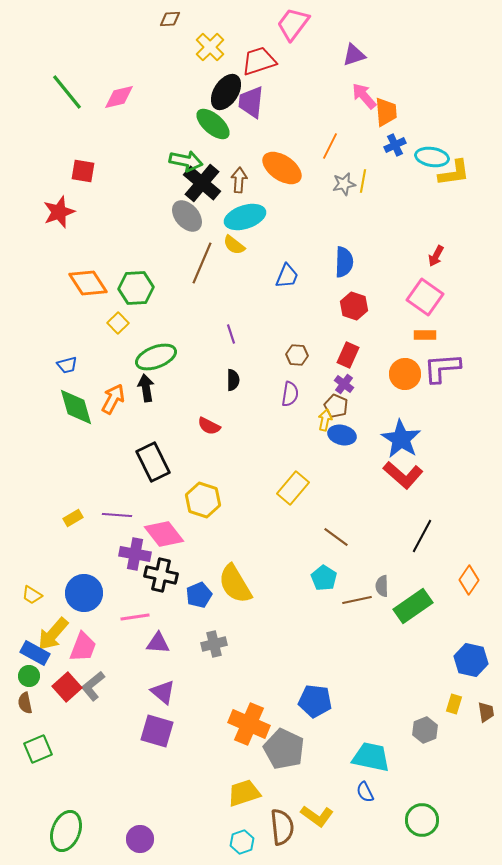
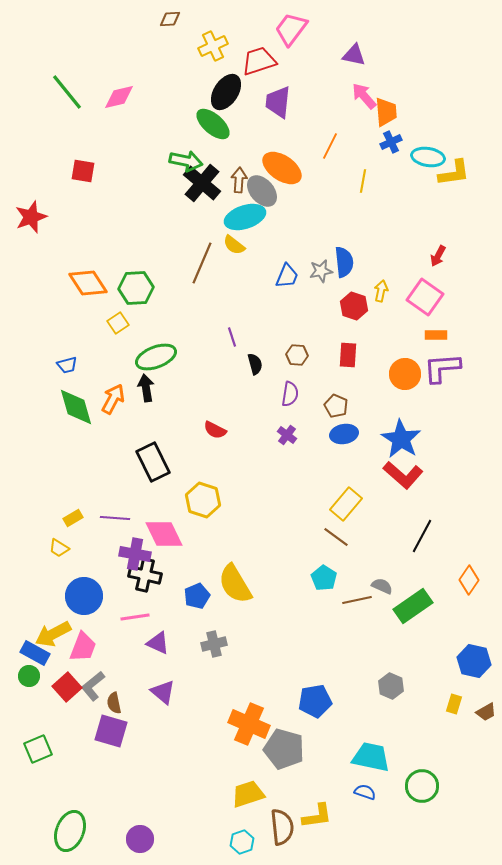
pink trapezoid at (293, 24): moved 2 px left, 5 px down
yellow cross at (210, 47): moved 3 px right, 1 px up; rotated 20 degrees clockwise
purple triangle at (354, 55): rotated 30 degrees clockwise
purple trapezoid at (251, 102): moved 27 px right
blue cross at (395, 145): moved 4 px left, 3 px up
cyan ellipse at (432, 157): moved 4 px left
gray star at (344, 184): moved 23 px left, 87 px down
red star at (59, 212): moved 28 px left, 5 px down
gray ellipse at (187, 216): moved 75 px right, 25 px up
red arrow at (436, 256): moved 2 px right
blue semicircle at (344, 262): rotated 8 degrees counterclockwise
yellow square at (118, 323): rotated 10 degrees clockwise
purple line at (231, 334): moved 1 px right, 3 px down
orange rectangle at (425, 335): moved 11 px right
red rectangle at (348, 355): rotated 20 degrees counterclockwise
black semicircle at (233, 380): moved 22 px right, 16 px up; rotated 15 degrees counterclockwise
purple cross at (344, 384): moved 57 px left, 51 px down
yellow arrow at (325, 420): moved 56 px right, 129 px up
red semicircle at (209, 426): moved 6 px right, 4 px down
blue ellipse at (342, 435): moved 2 px right, 1 px up; rotated 24 degrees counterclockwise
yellow rectangle at (293, 488): moved 53 px right, 16 px down
purple line at (117, 515): moved 2 px left, 3 px down
pink diamond at (164, 534): rotated 12 degrees clockwise
black cross at (161, 575): moved 16 px left
gray semicircle at (382, 586): rotated 115 degrees clockwise
blue circle at (84, 593): moved 3 px down
yellow trapezoid at (32, 595): moved 27 px right, 47 px up
blue pentagon at (199, 595): moved 2 px left, 1 px down
yellow arrow at (53, 634): rotated 21 degrees clockwise
purple triangle at (158, 643): rotated 20 degrees clockwise
blue hexagon at (471, 660): moved 3 px right, 1 px down
blue pentagon at (315, 701): rotated 16 degrees counterclockwise
brown semicircle at (25, 703): moved 89 px right
brown trapezoid at (486, 712): rotated 70 degrees clockwise
gray hexagon at (425, 730): moved 34 px left, 44 px up; rotated 15 degrees counterclockwise
purple square at (157, 731): moved 46 px left
gray pentagon at (284, 749): rotated 9 degrees counterclockwise
blue semicircle at (365, 792): rotated 135 degrees clockwise
yellow trapezoid at (244, 793): moved 4 px right, 1 px down
yellow L-shape at (317, 816): rotated 44 degrees counterclockwise
green circle at (422, 820): moved 34 px up
green ellipse at (66, 831): moved 4 px right
